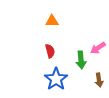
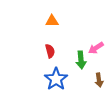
pink arrow: moved 2 px left
